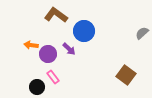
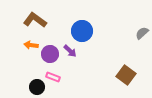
brown L-shape: moved 21 px left, 5 px down
blue circle: moved 2 px left
purple arrow: moved 1 px right, 2 px down
purple circle: moved 2 px right
pink rectangle: rotated 32 degrees counterclockwise
